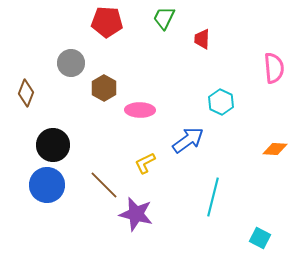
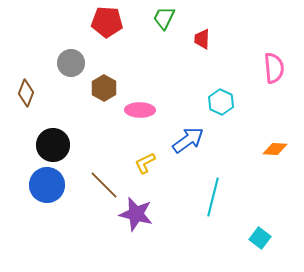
cyan square: rotated 10 degrees clockwise
